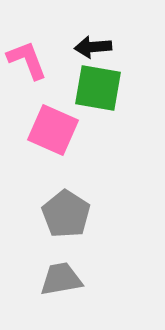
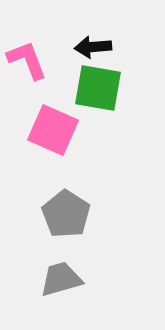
gray trapezoid: rotated 6 degrees counterclockwise
